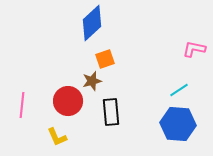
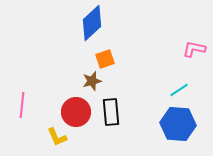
red circle: moved 8 px right, 11 px down
